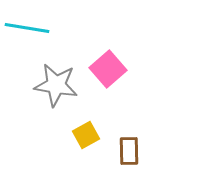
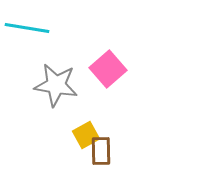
brown rectangle: moved 28 px left
